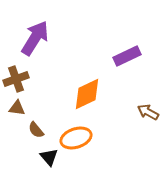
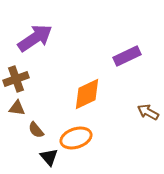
purple arrow: rotated 24 degrees clockwise
